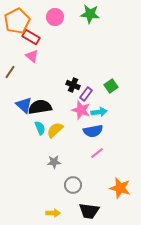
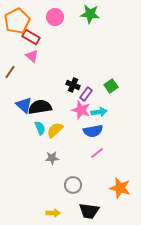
gray star: moved 2 px left, 4 px up
